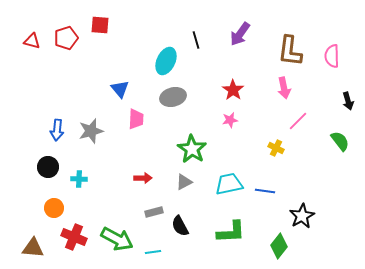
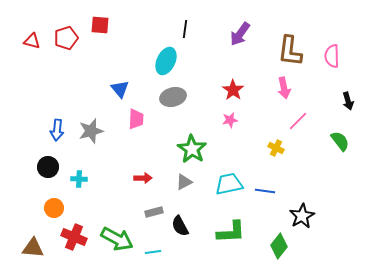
black line: moved 11 px left, 11 px up; rotated 24 degrees clockwise
